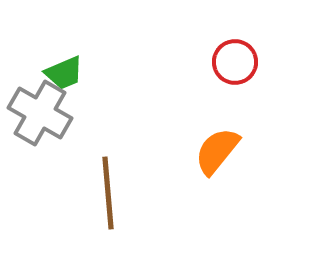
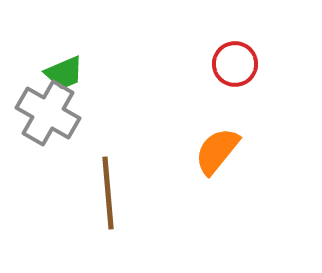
red circle: moved 2 px down
gray cross: moved 8 px right
